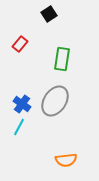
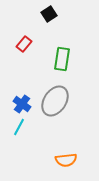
red rectangle: moved 4 px right
